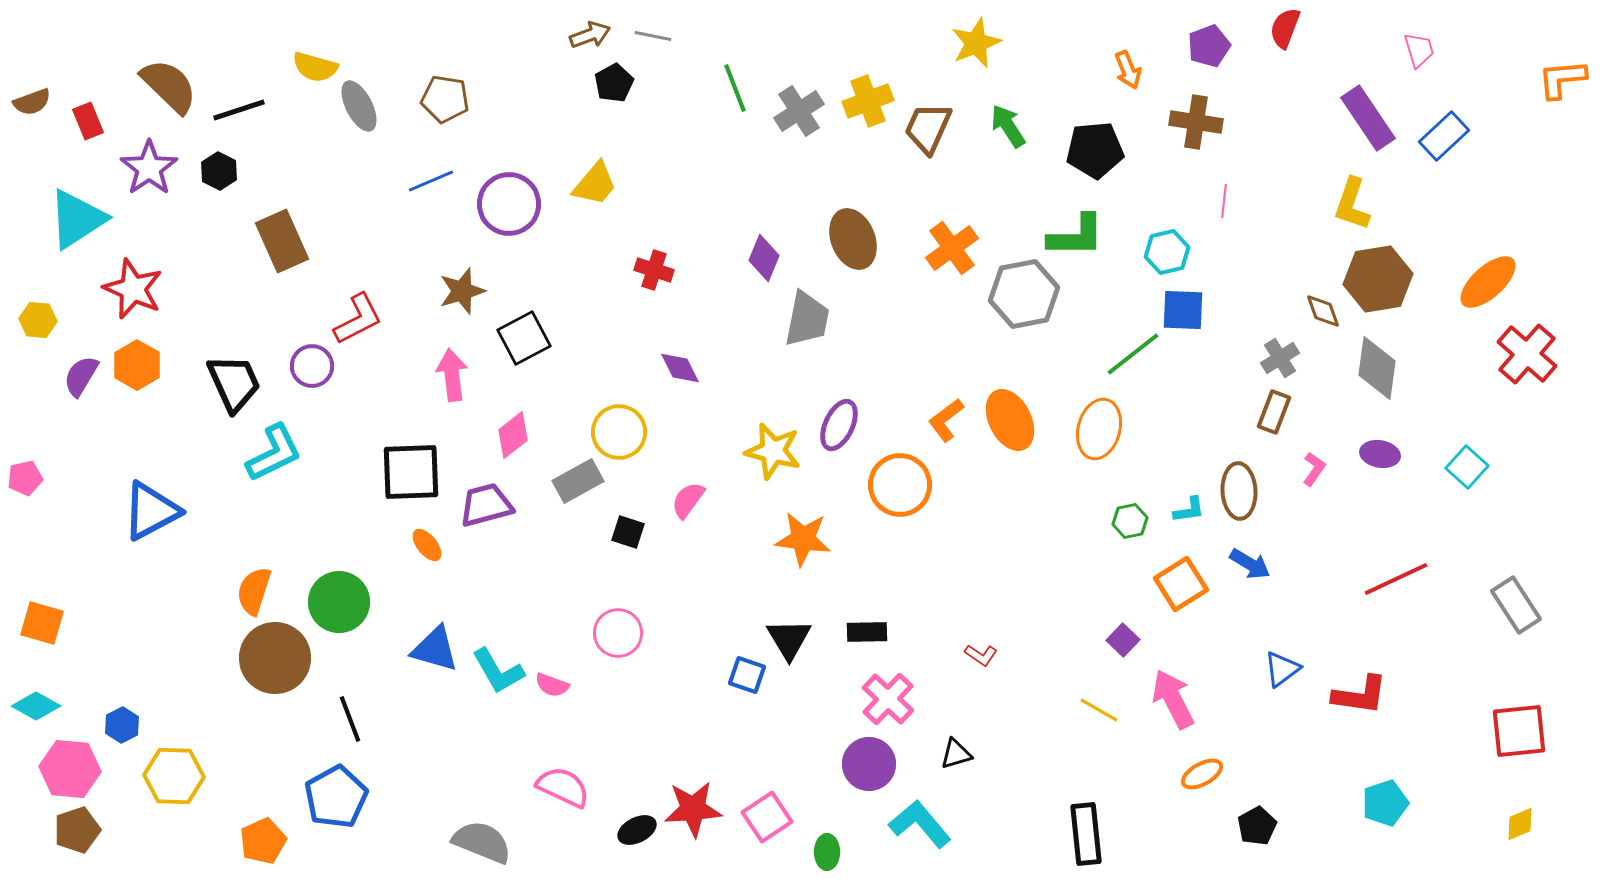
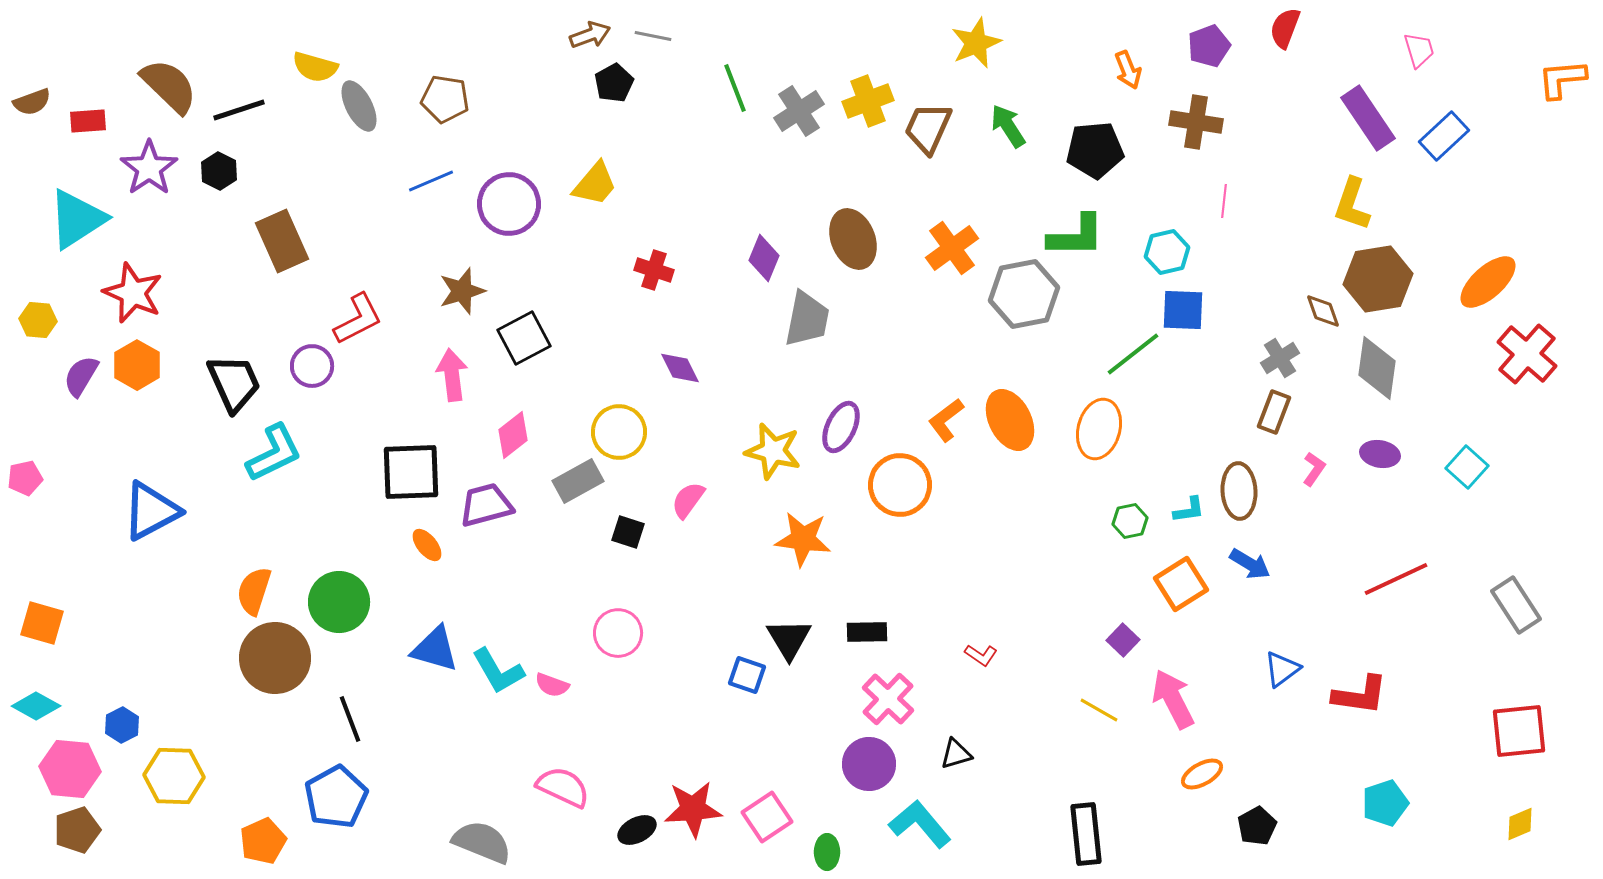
red rectangle at (88, 121): rotated 72 degrees counterclockwise
red star at (133, 289): moved 4 px down
purple ellipse at (839, 425): moved 2 px right, 2 px down
